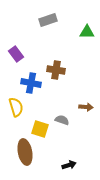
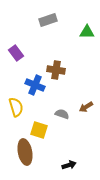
purple rectangle: moved 1 px up
blue cross: moved 4 px right, 2 px down; rotated 12 degrees clockwise
brown arrow: rotated 144 degrees clockwise
gray semicircle: moved 6 px up
yellow square: moved 1 px left, 1 px down
